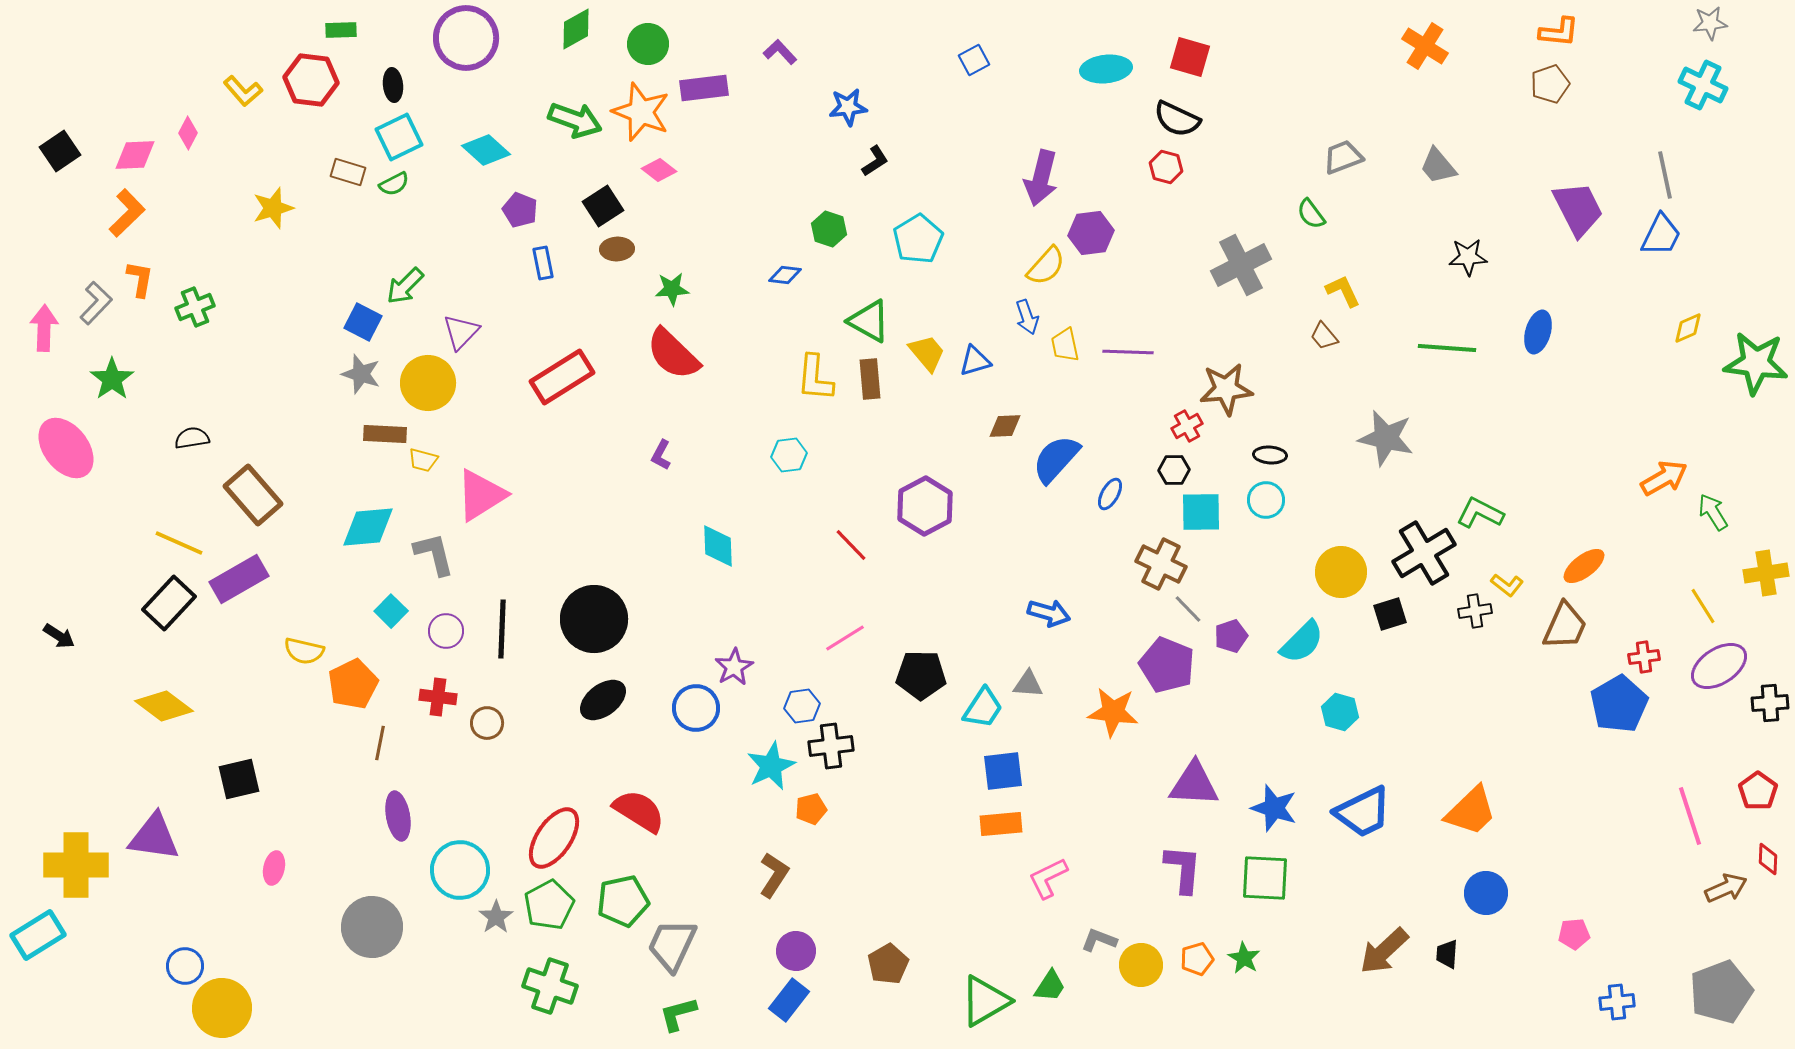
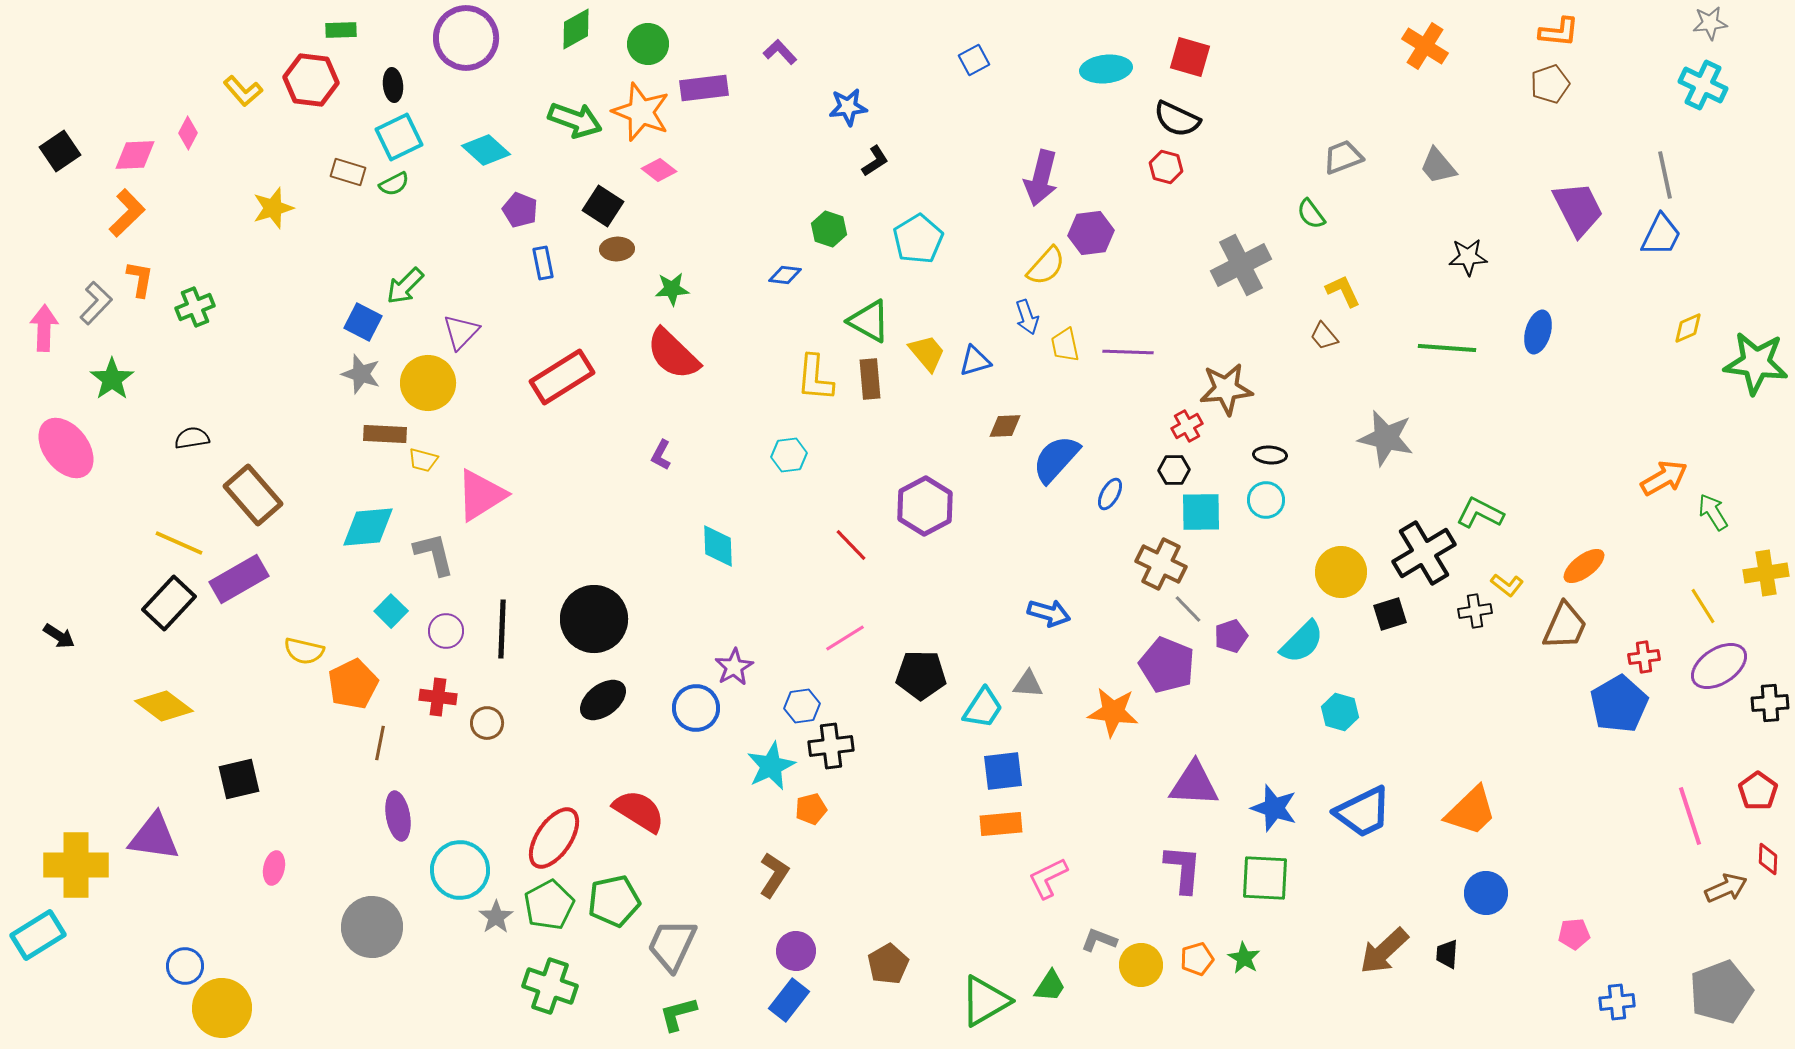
black square at (603, 206): rotated 24 degrees counterclockwise
green pentagon at (623, 901): moved 9 px left
